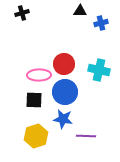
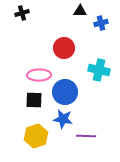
red circle: moved 16 px up
